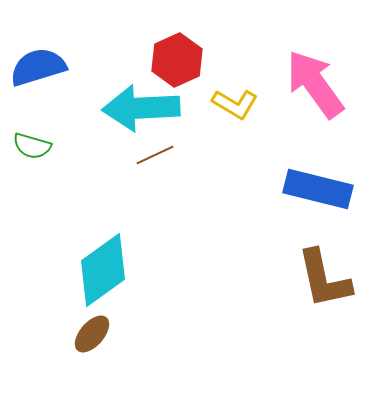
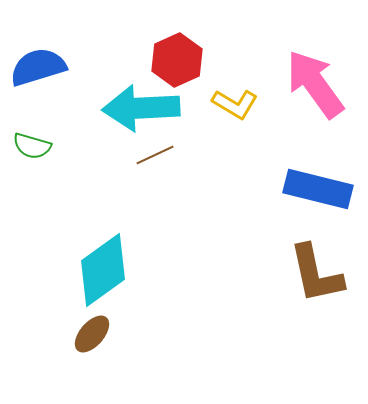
brown L-shape: moved 8 px left, 5 px up
